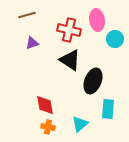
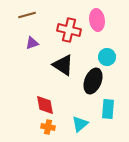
cyan circle: moved 8 px left, 18 px down
black triangle: moved 7 px left, 5 px down
